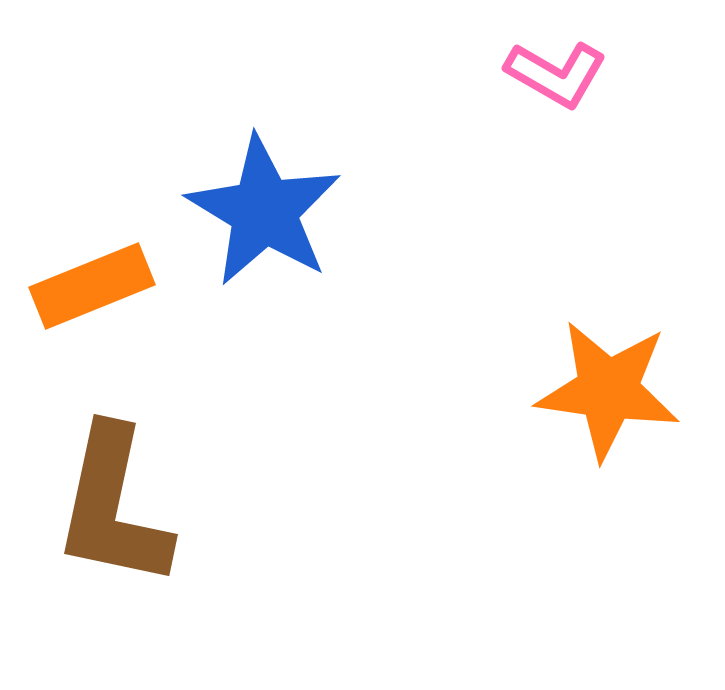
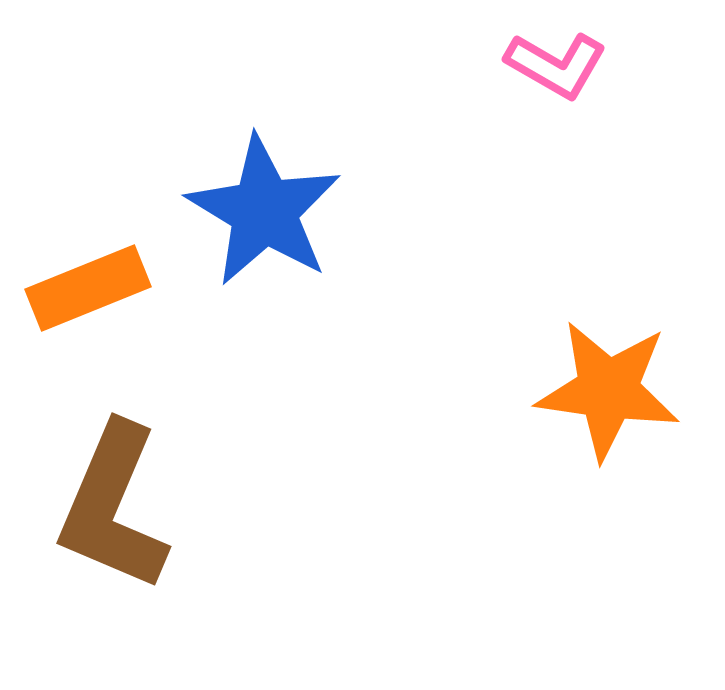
pink L-shape: moved 9 px up
orange rectangle: moved 4 px left, 2 px down
brown L-shape: rotated 11 degrees clockwise
